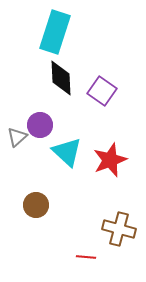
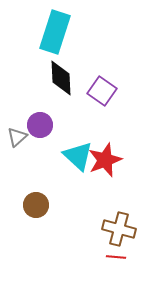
cyan triangle: moved 11 px right, 4 px down
red star: moved 5 px left
red line: moved 30 px right
